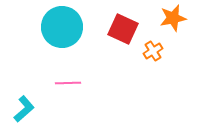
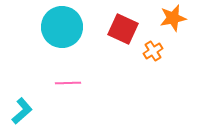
cyan L-shape: moved 2 px left, 2 px down
